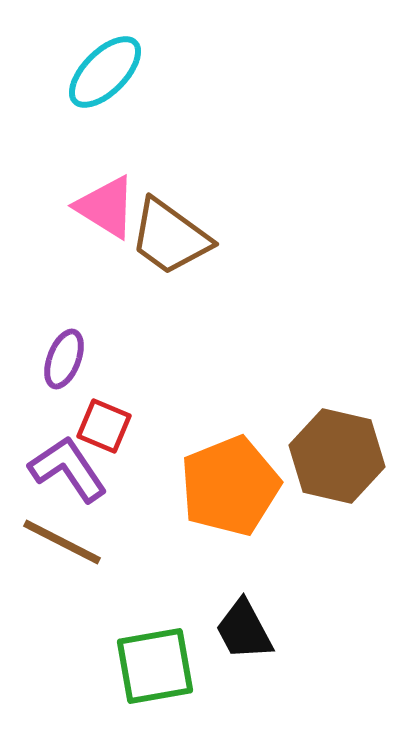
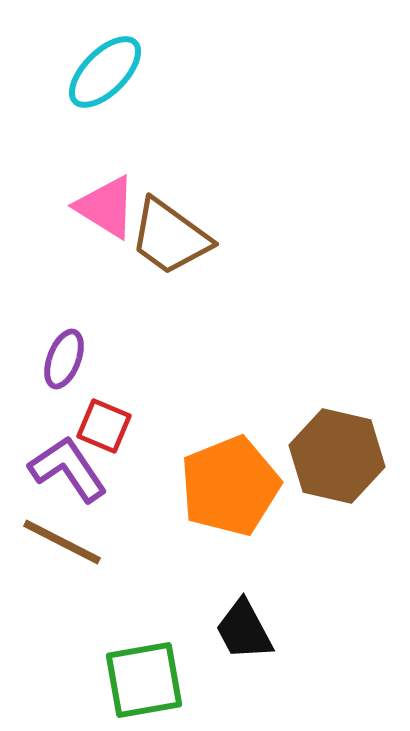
green square: moved 11 px left, 14 px down
